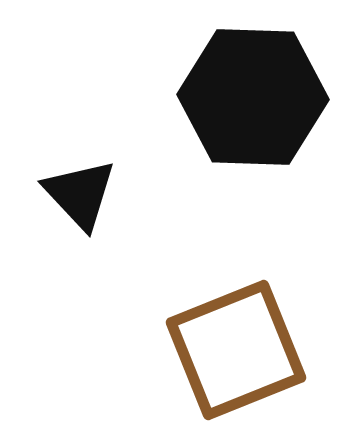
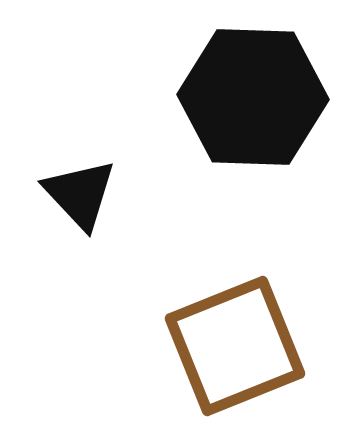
brown square: moved 1 px left, 4 px up
